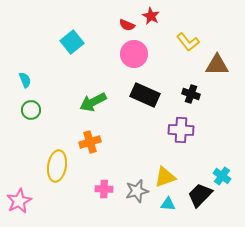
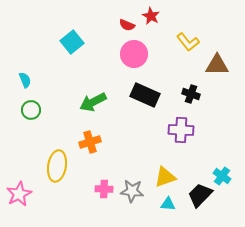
gray star: moved 5 px left; rotated 20 degrees clockwise
pink star: moved 7 px up
